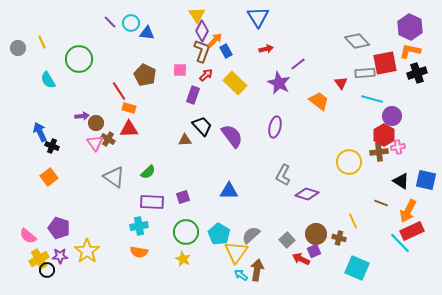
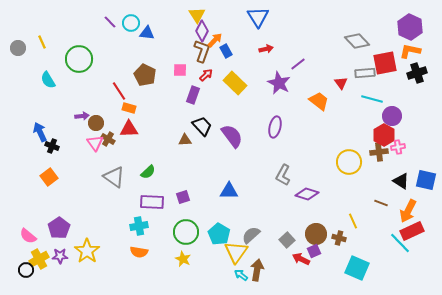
purple pentagon at (59, 228): rotated 20 degrees clockwise
black circle at (47, 270): moved 21 px left
